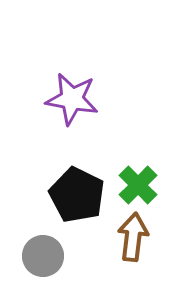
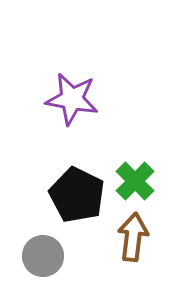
green cross: moved 3 px left, 4 px up
